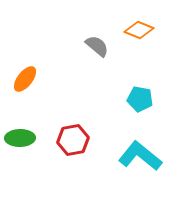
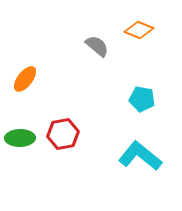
cyan pentagon: moved 2 px right
red hexagon: moved 10 px left, 6 px up
